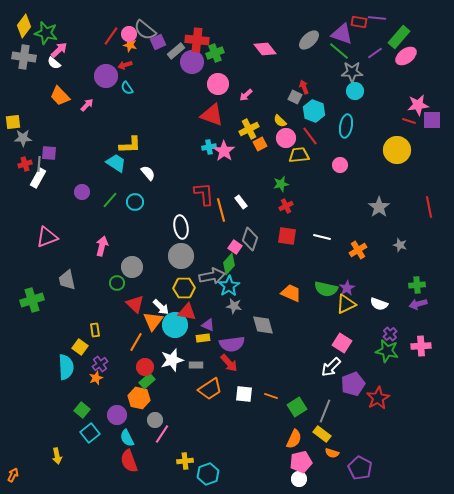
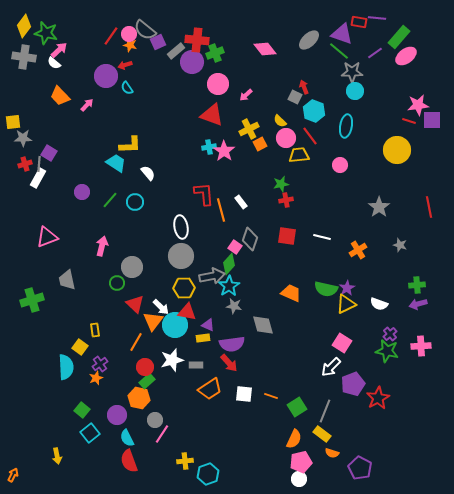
purple square at (49, 153): rotated 28 degrees clockwise
red cross at (286, 206): moved 6 px up; rotated 16 degrees clockwise
